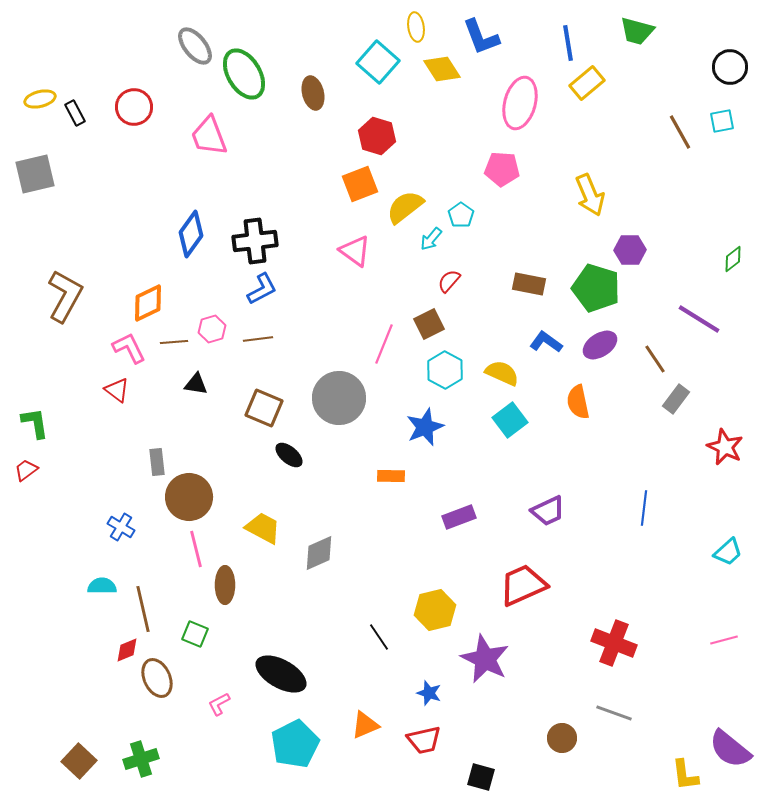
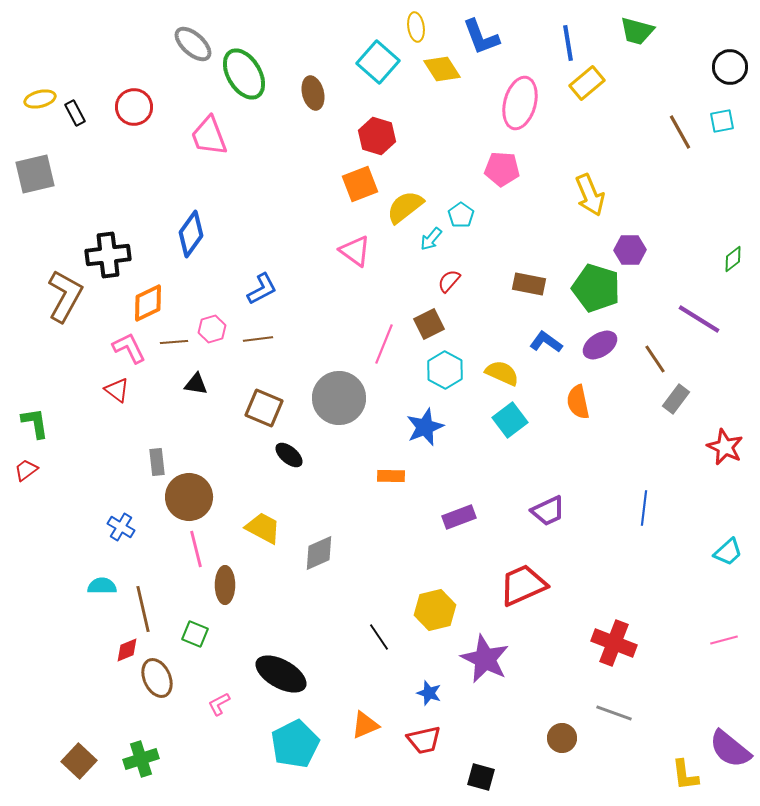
gray ellipse at (195, 46): moved 2 px left, 2 px up; rotated 9 degrees counterclockwise
black cross at (255, 241): moved 147 px left, 14 px down
